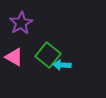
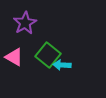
purple star: moved 4 px right
